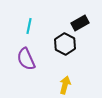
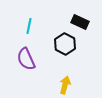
black rectangle: moved 1 px up; rotated 54 degrees clockwise
